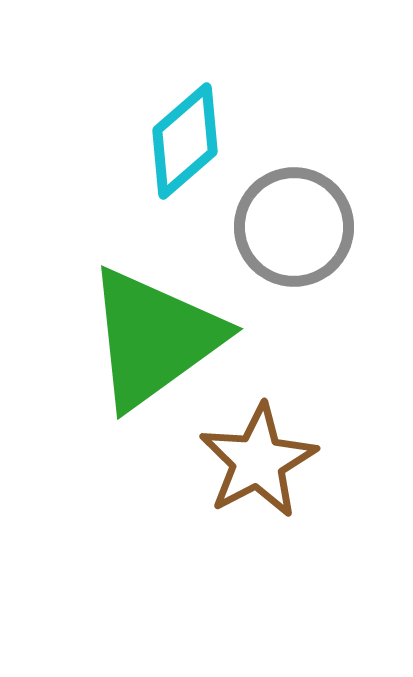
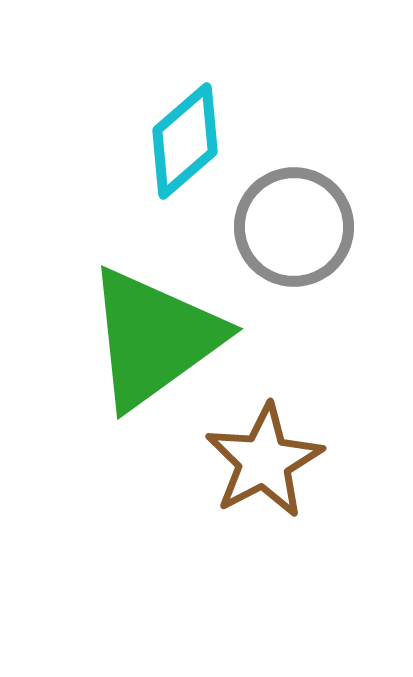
brown star: moved 6 px right
